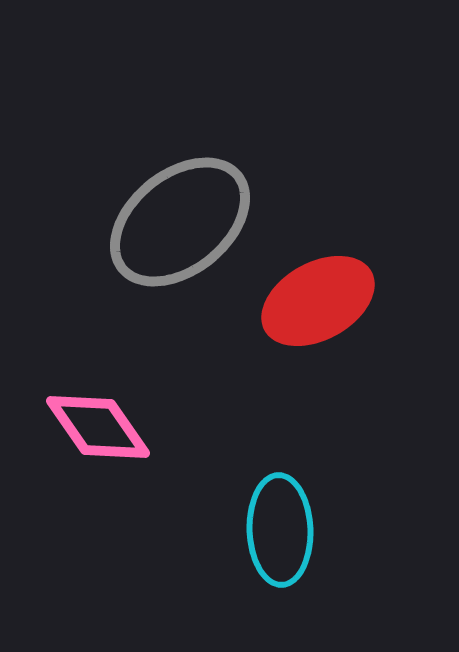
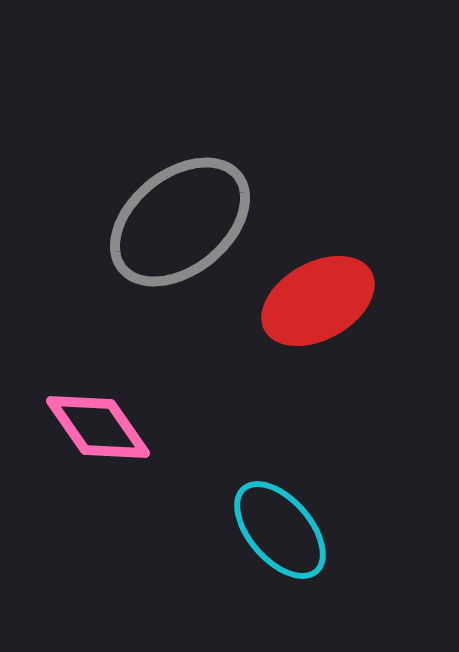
cyan ellipse: rotated 39 degrees counterclockwise
